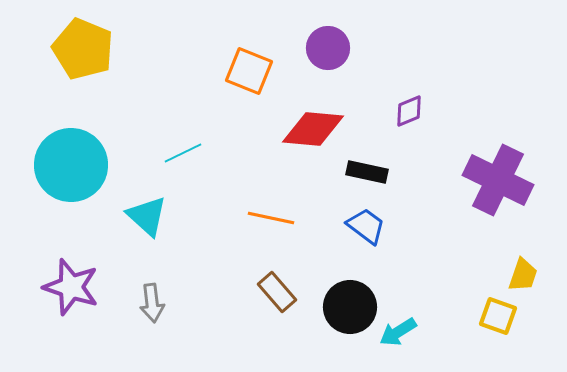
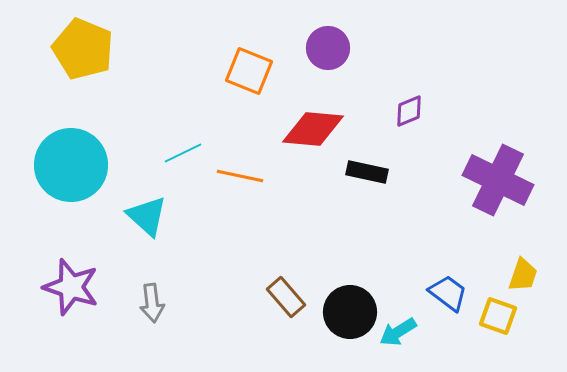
orange line: moved 31 px left, 42 px up
blue trapezoid: moved 82 px right, 67 px down
brown rectangle: moved 9 px right, 5 px down
black circle: moved 5 px down
